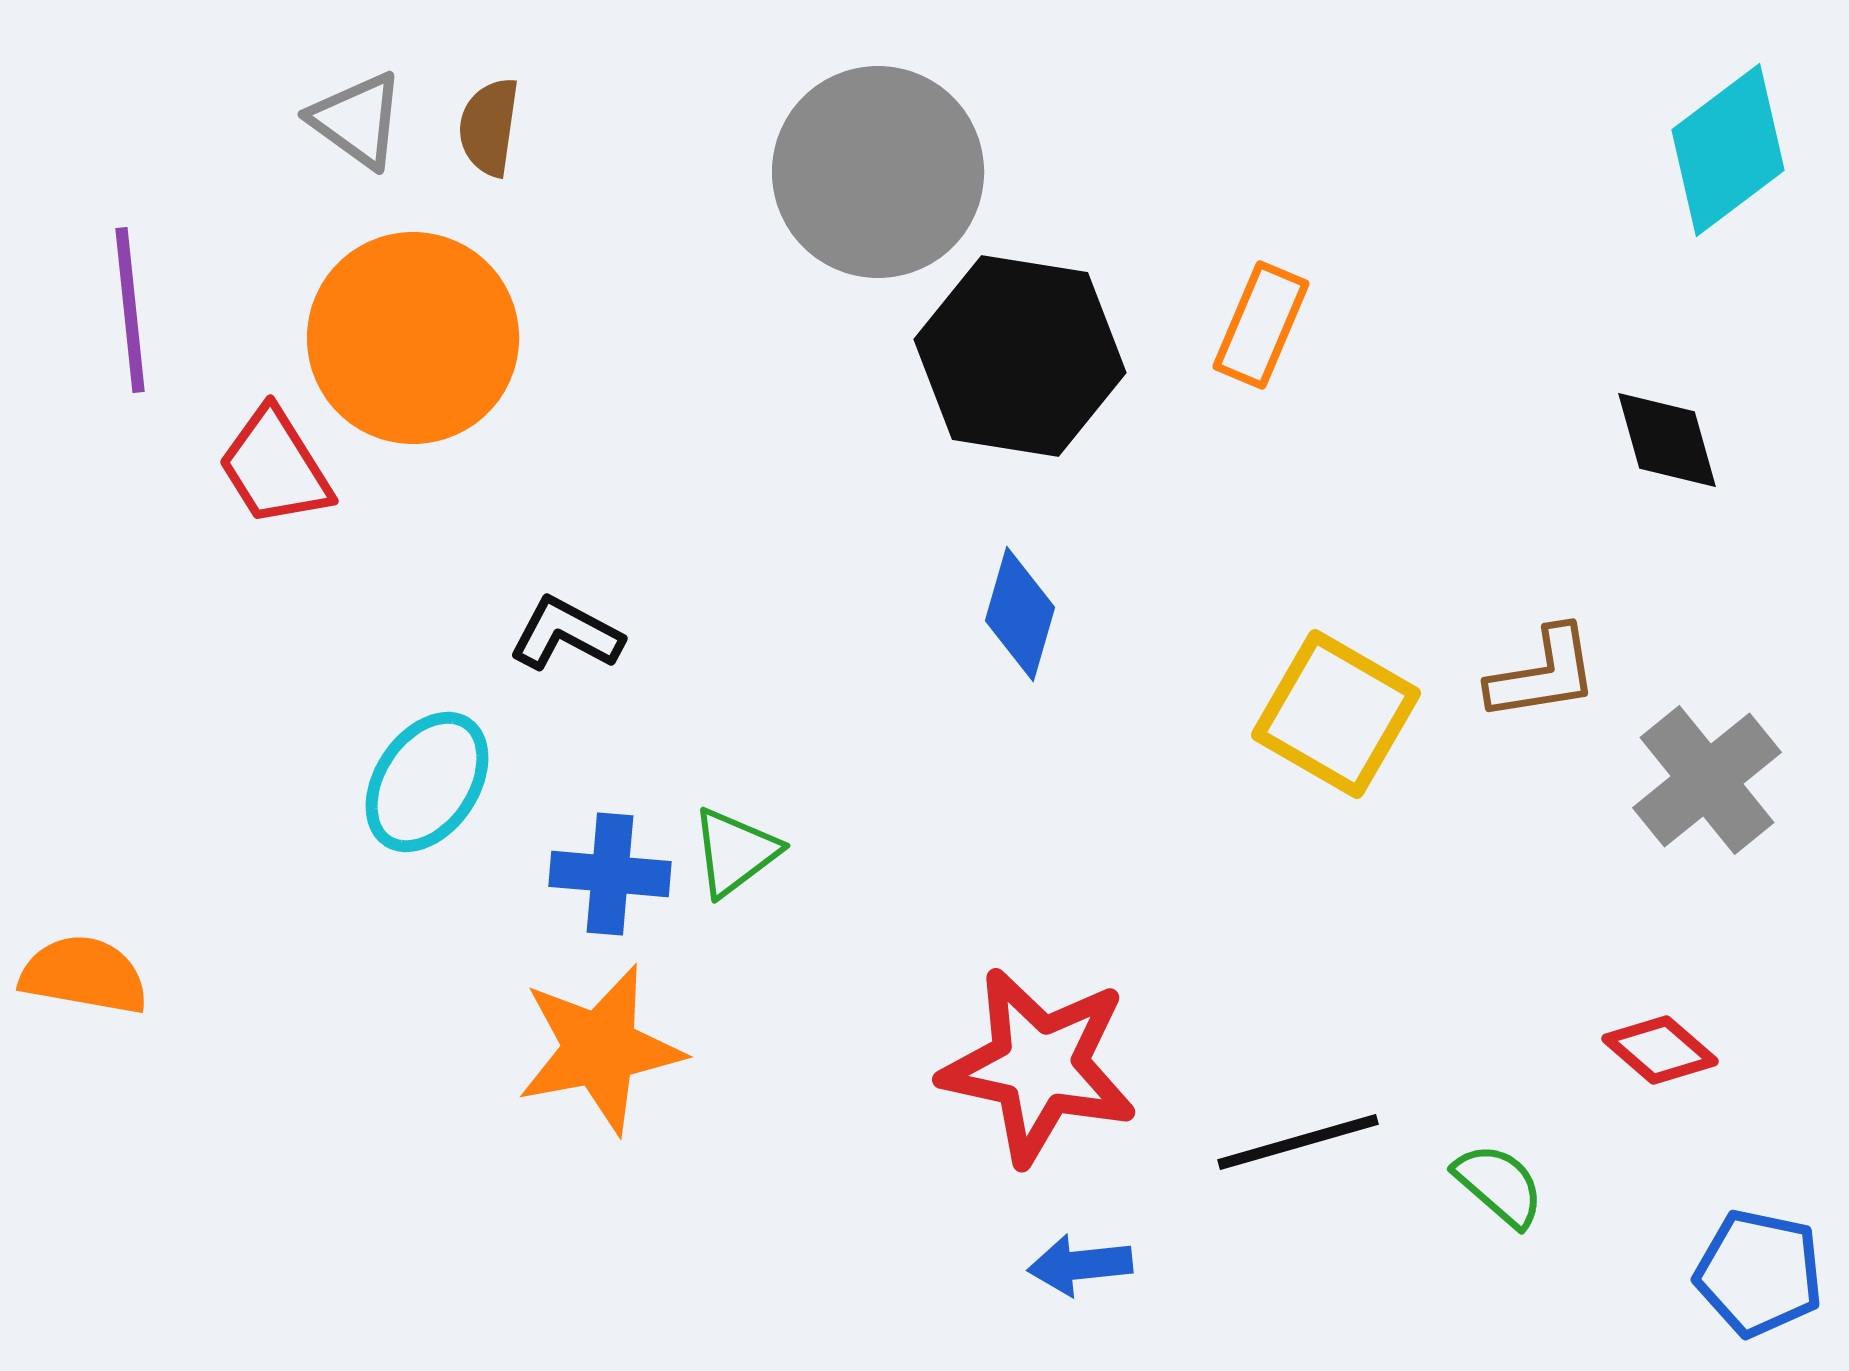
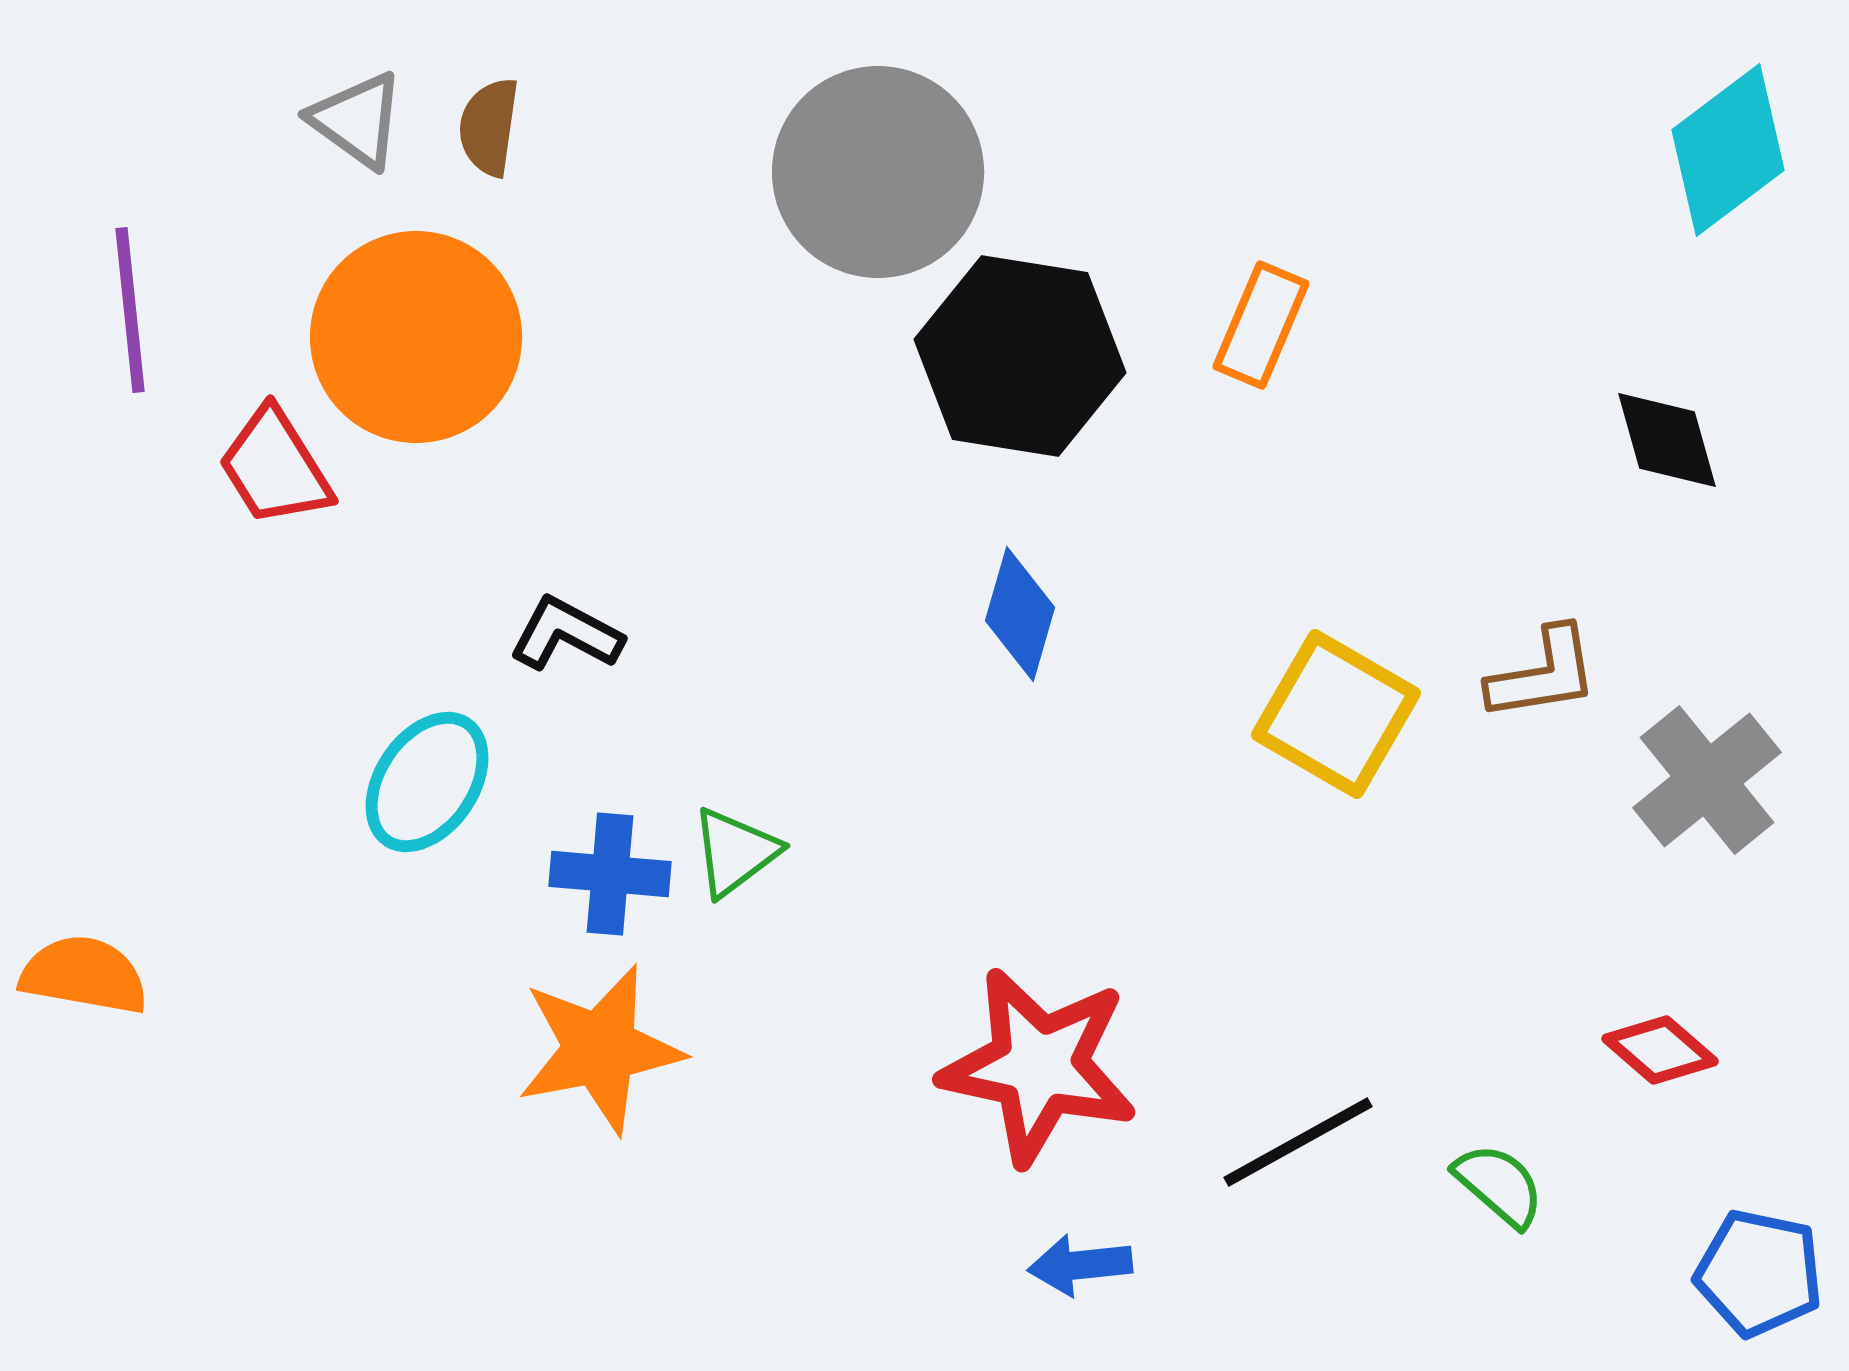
orange circle: moved 3 px right, 1 px up
black line: rotated 13 degrees counterclockwise
